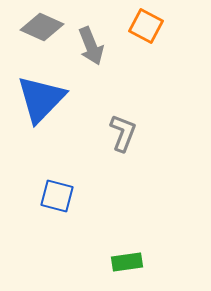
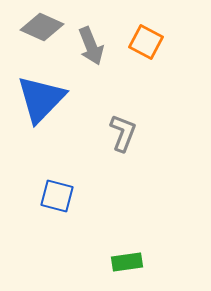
orange square: moved 16 px down
